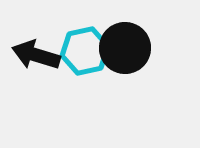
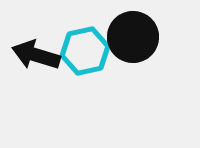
black circle: moved 8 px right, 11 px up
